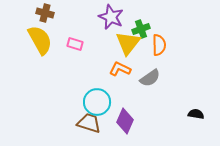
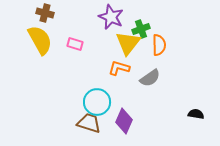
orange L-shape: moved 1 px left, 1 px up; rotated 10 degrees counterclockwise
purple diamond: moved 1 px left
